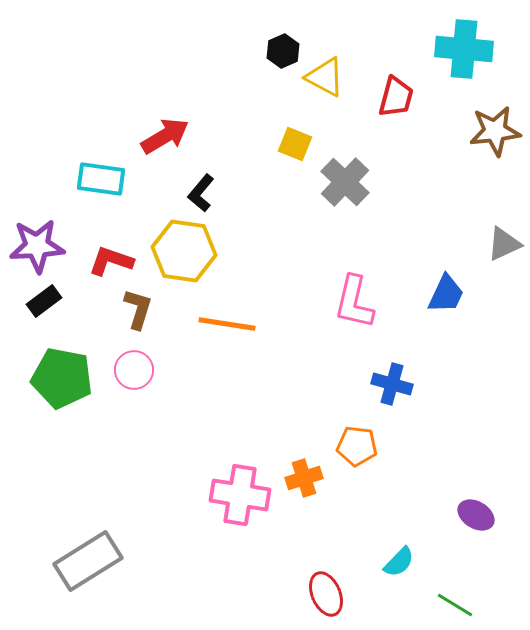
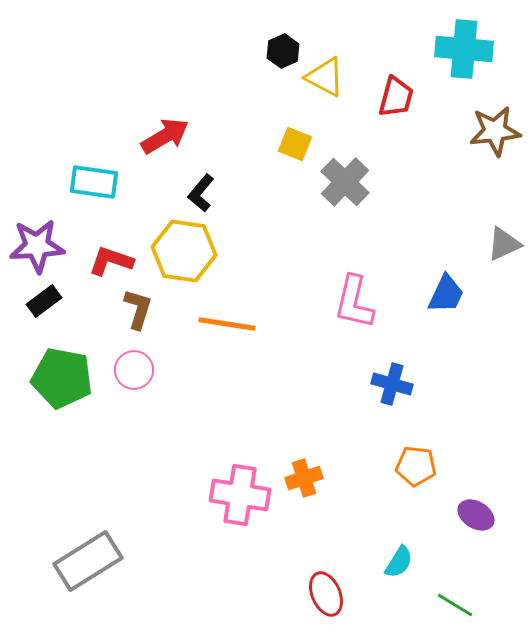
cyan rectangle: moved 7 px left, 3 px down
orange pentagon: moved 59 px right, 20 px down
cyan semicircle: rotated 12 degrees counterclockwise
